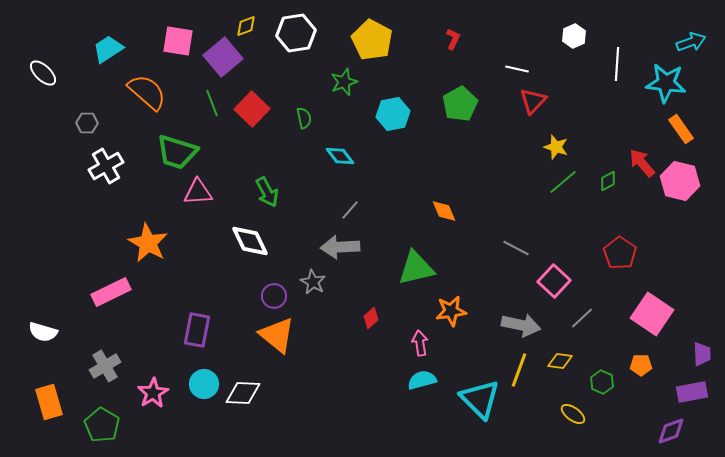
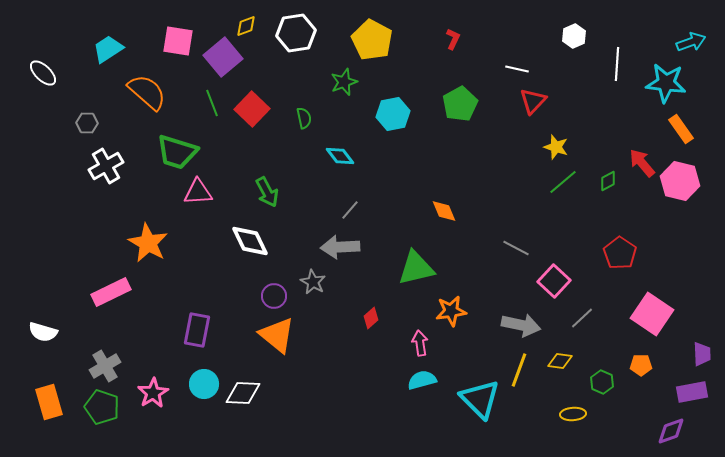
yellow ellipse at (573, 414): rotated 40 degrees counterclockwise
green pentagon at (102, 425): moved 18 px up; rotated 12 degrees counterclockwise
